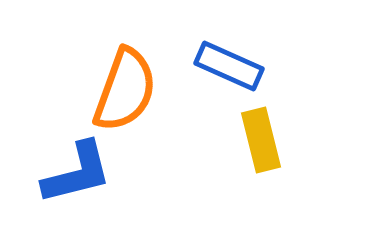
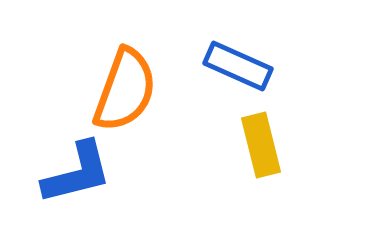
blue rectangle: moved 9 px right
yellow rectangle: moved 5 px down
